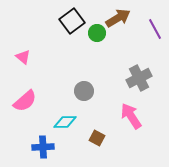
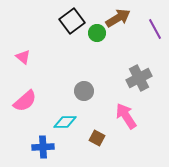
pink arrow: moved 5 px left
